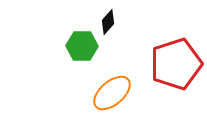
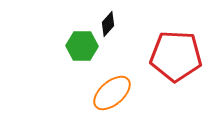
black diamond: moved 2 px down
red pentagon: moved 8 px up; rotated 21 degrees clockwise
